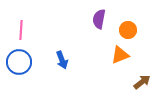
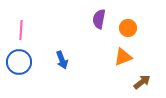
orange circle: moved 2 px up
orange triangle: moved 3 px right, 2 px down
